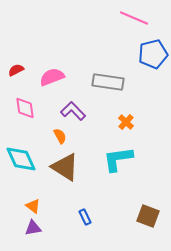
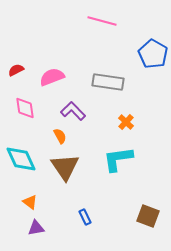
pink line: moved 32 px left, 3 px down; rotated 8 degrees counterclockwise
blue pentagon: rotated 28 degrees counterclockwise
brown triangle: rotated 24 degrees clockwise
orange triangle: moved 3 px left, 4 px up
purple triangle: moved 3 px right
